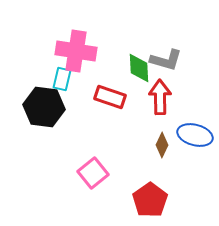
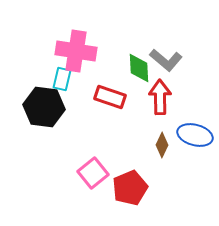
gray L-shape: rotated 24 degrees clockwise
red pentagon: moved 20 px left, 12 px up; rotated 12 degrees clockwise
